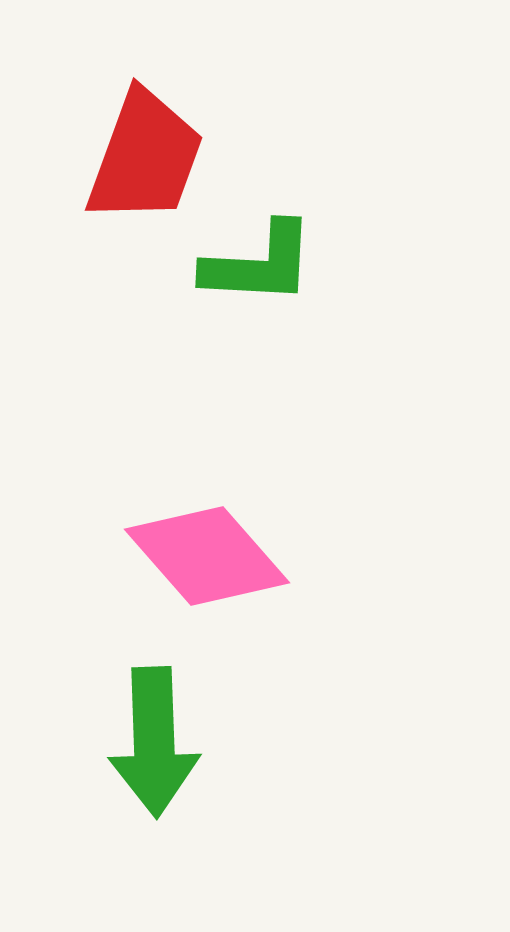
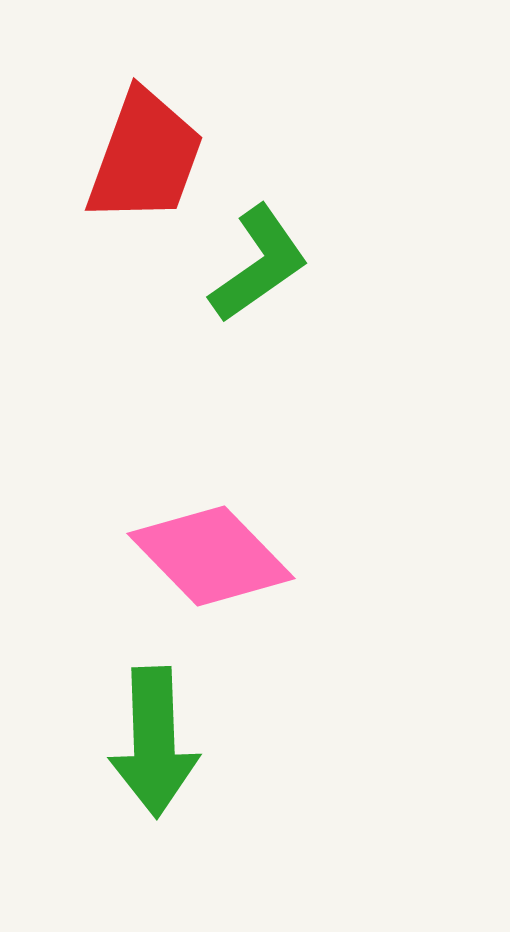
green L-shape: rotated 38 degrees counterclockwise
pink diamond: moved 4 px right; rotated 3 degrees counterclockwise
